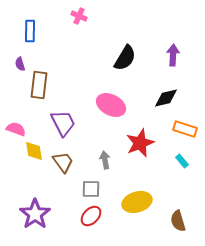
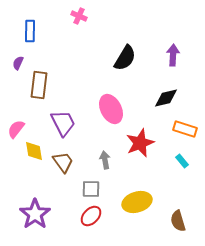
purple semicircle: moved 2 px left, 1 px up; rotated 40 degrees clockwise
pink ellipse: moved 4 px down; rotated 36 degrees clockwise
pink semicircle: rotated 72 degrees counterclockwise
